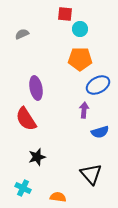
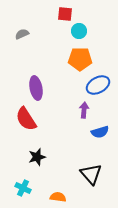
cyan circle: moved 1 px left, 2 px down
